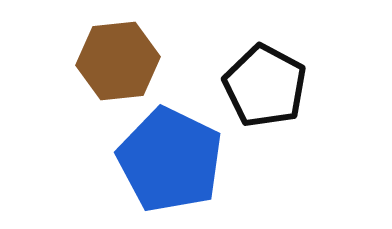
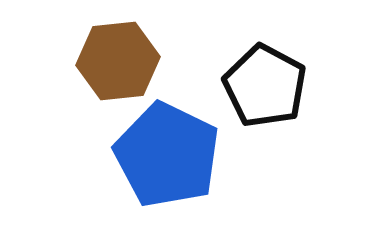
blue pentagon: moved 3 px left, 5 px up
